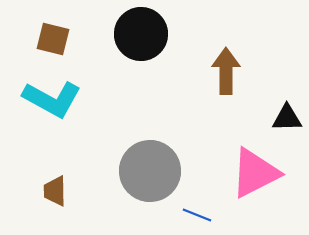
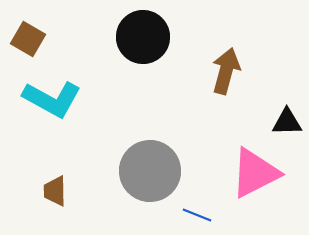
black circle: moved 2 px right, 3 px down
brown square: moved 25 px left; rotated 16 degrees clockwise
brown arrow: rotated 15 degrees clockwise
black triangle: moved 4 px down
